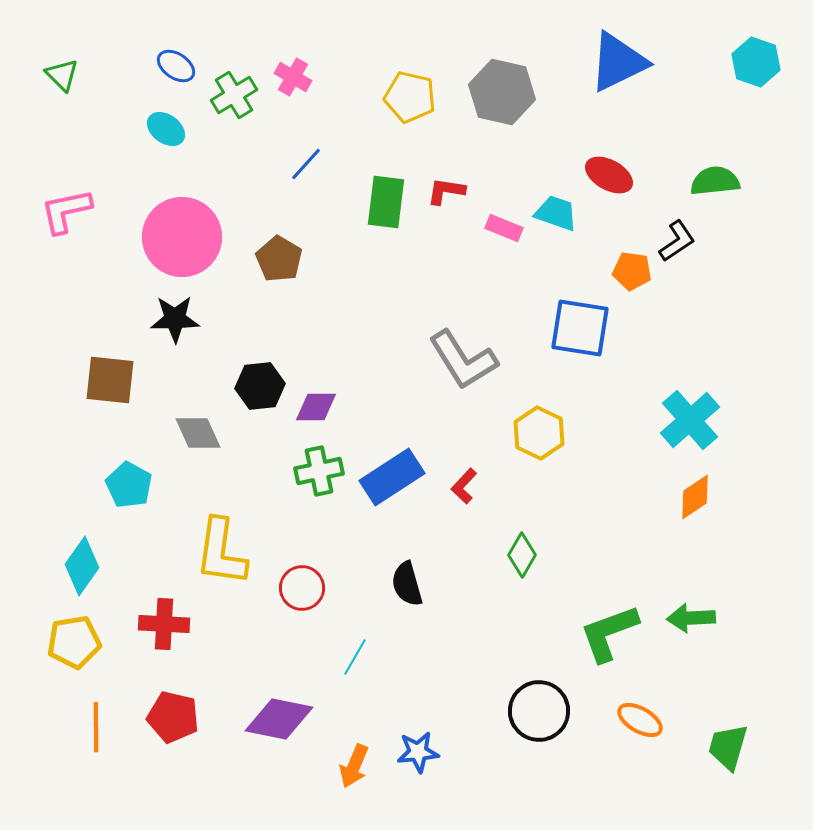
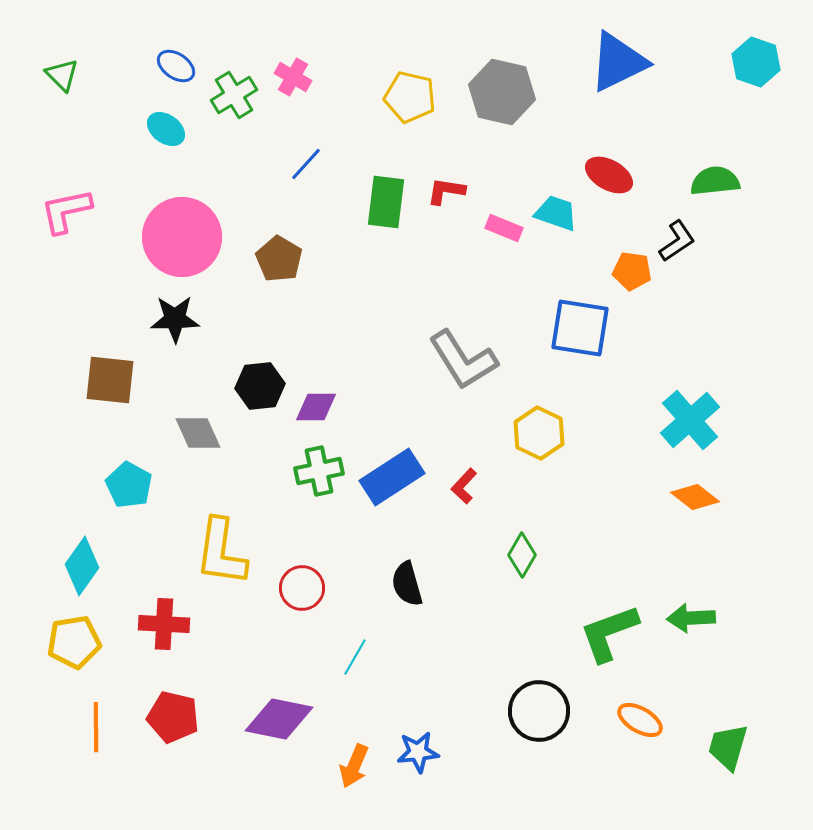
orange diamond at (695, 497): rotated 72 degrees clockwise
